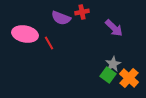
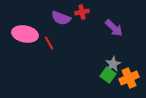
orange cross: rotated 24 degrees clockwise
